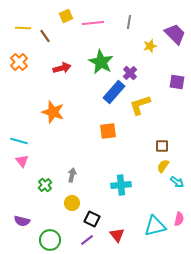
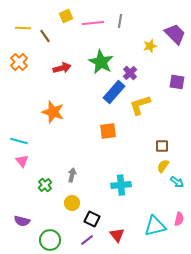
gray line: moved 9 px left, 1 px up
